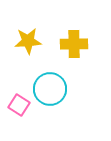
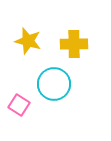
yellow star: rotated 20 degrees clockwise
cyan circle: moved 4 px right, 5 px up
